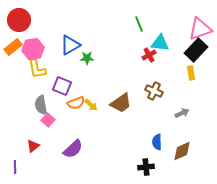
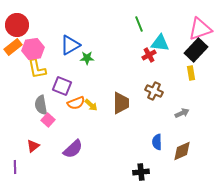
red circle: moved 2 px left, 5 px down
brown trapezoid: rotated 55 degrees counterclockwise
black cross: moved 5 px left, 5 px down
